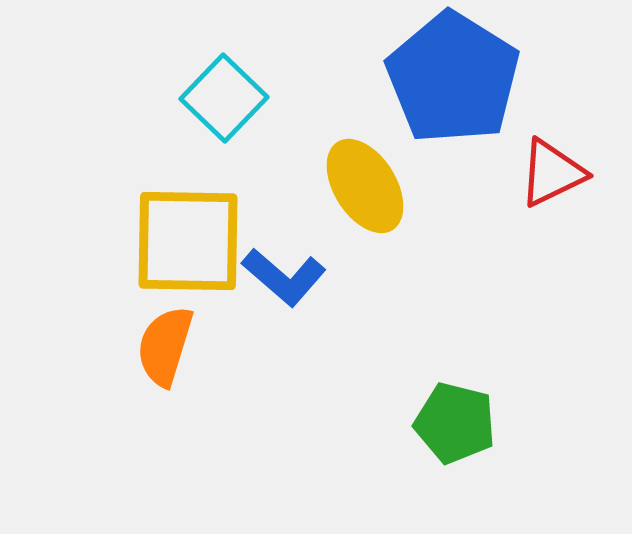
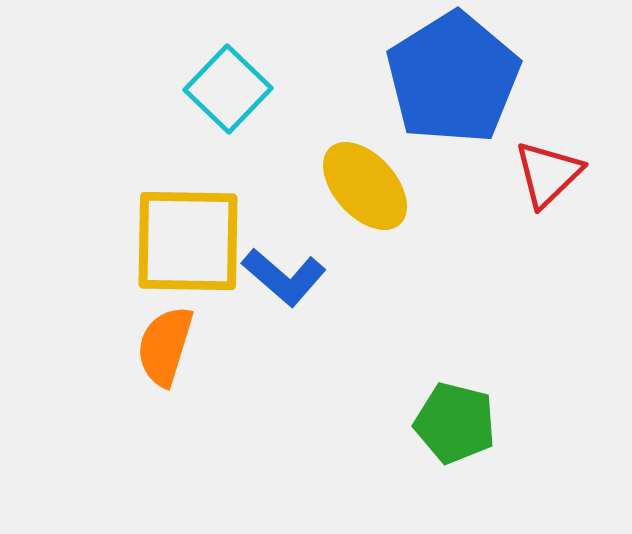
blue pentagon: rotated 8 degrees clockwise
cyan square: moved 4 px right, 9 px up
red triangle: moved 4 px left, 1 px down; rotated 18 degrees counterclockwise
yellow ellipse: rotated 10 degrees counterclockwise
